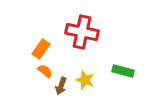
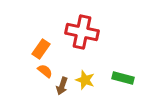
green rectangle: moved 7 px down
brown arrow: moved 1 px right
